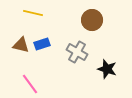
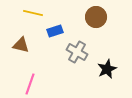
brown circle: moved 4 px right, 3 px up
blue rectangle: moved 13 px right, 13 px up
black star: rotated 30 degrees clockwise
pink line: rotated 55 degrees clockwise
